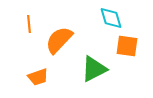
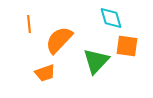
green triangle: moved 2 px right, 8 px up; rotated 20 degrees counterclockwise
orange trapezoid: moved 7 px right, 4 px up
